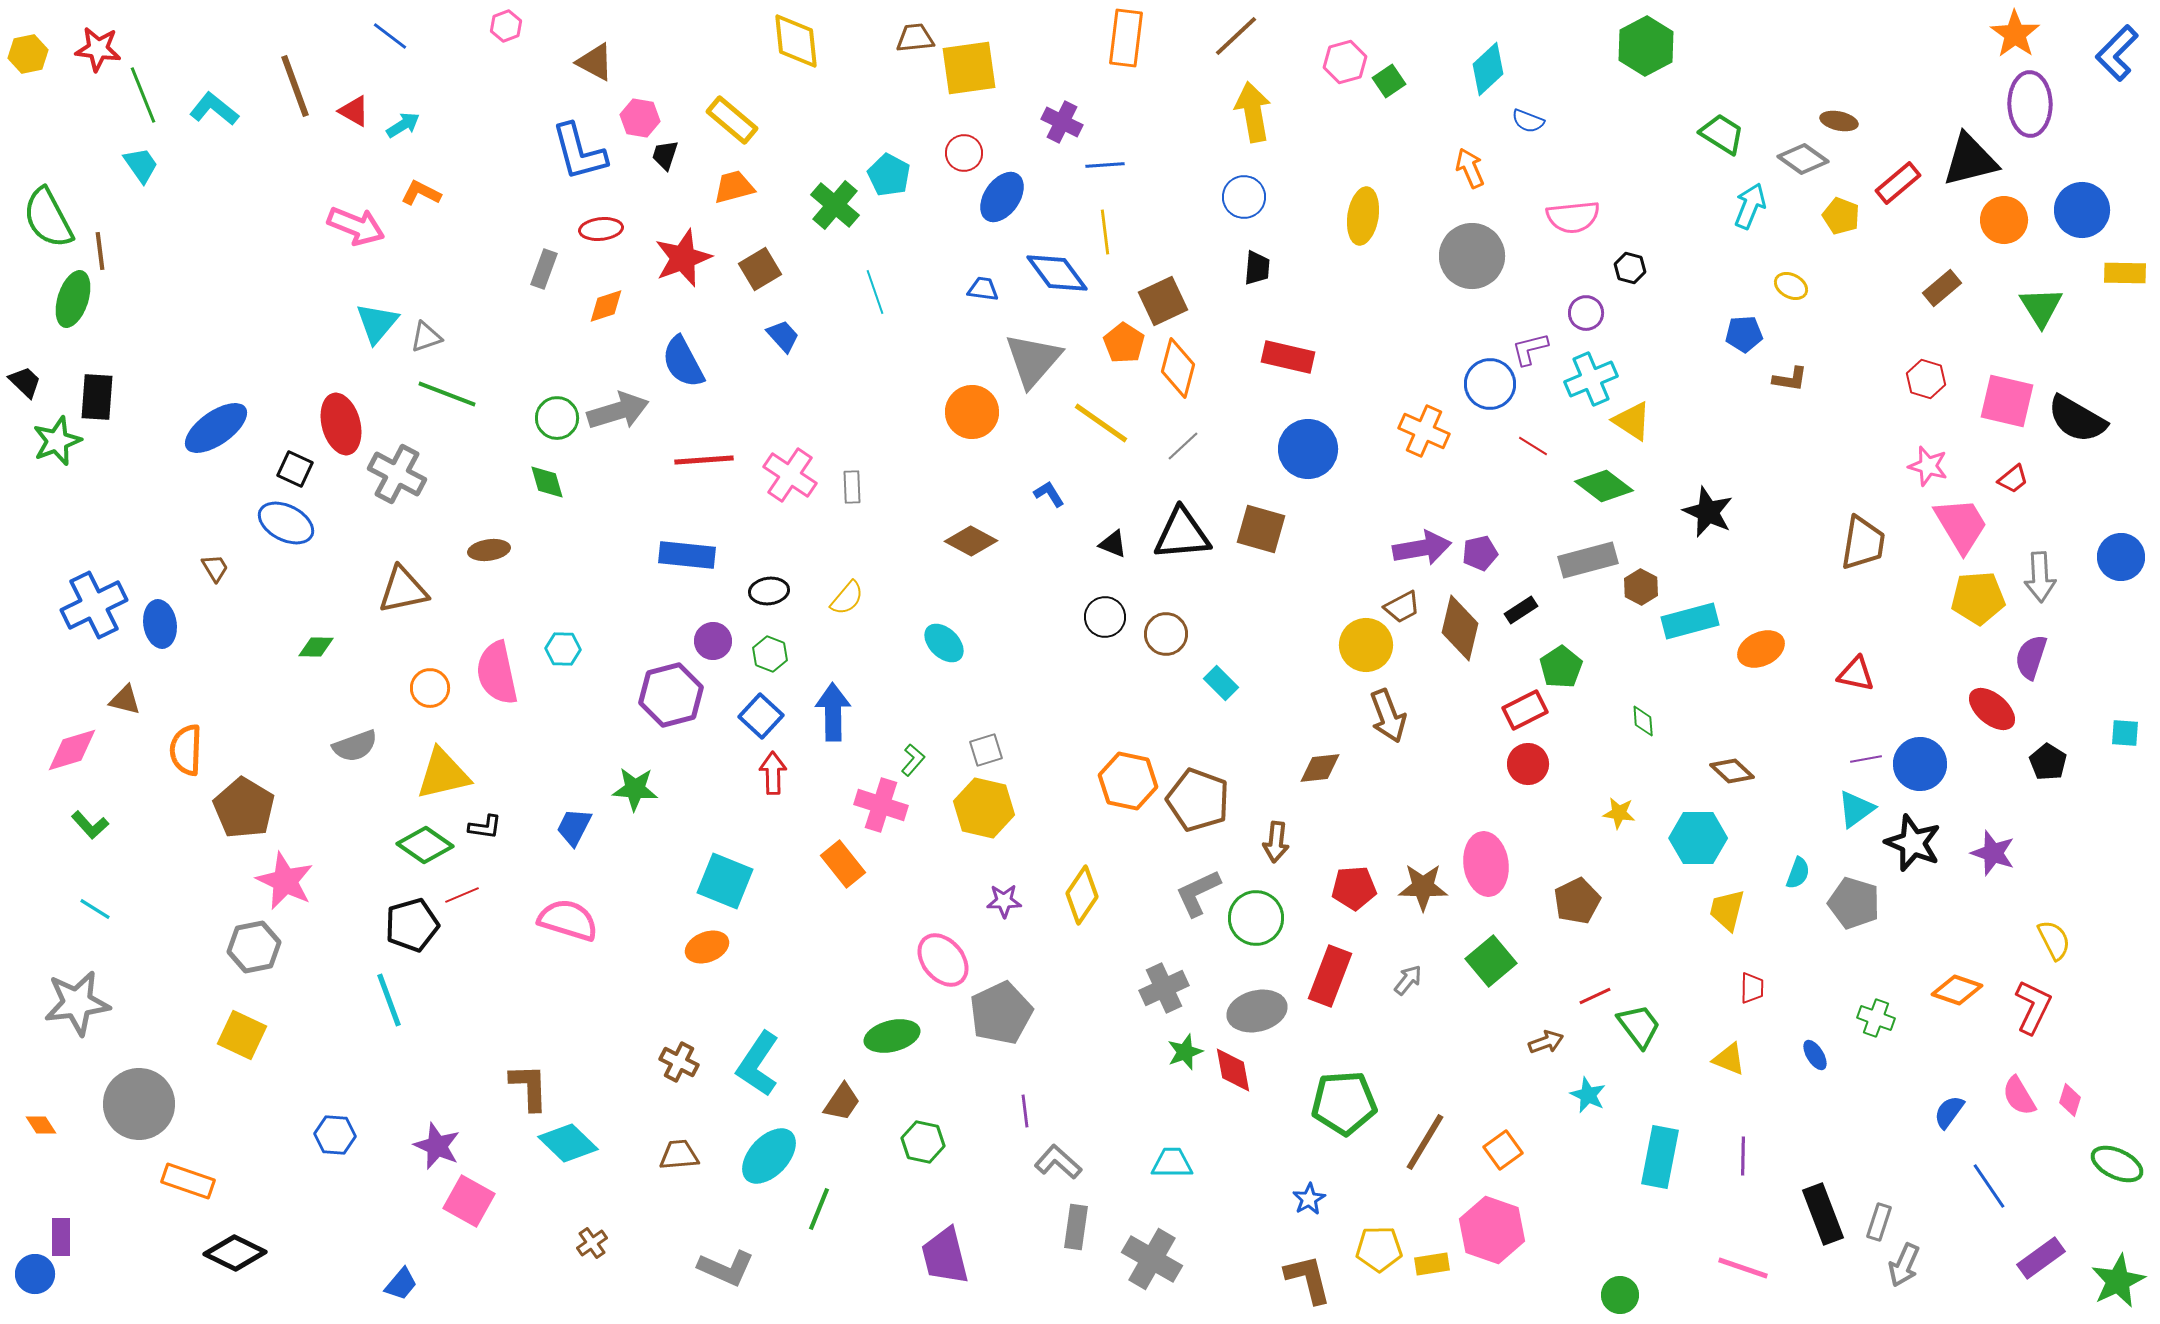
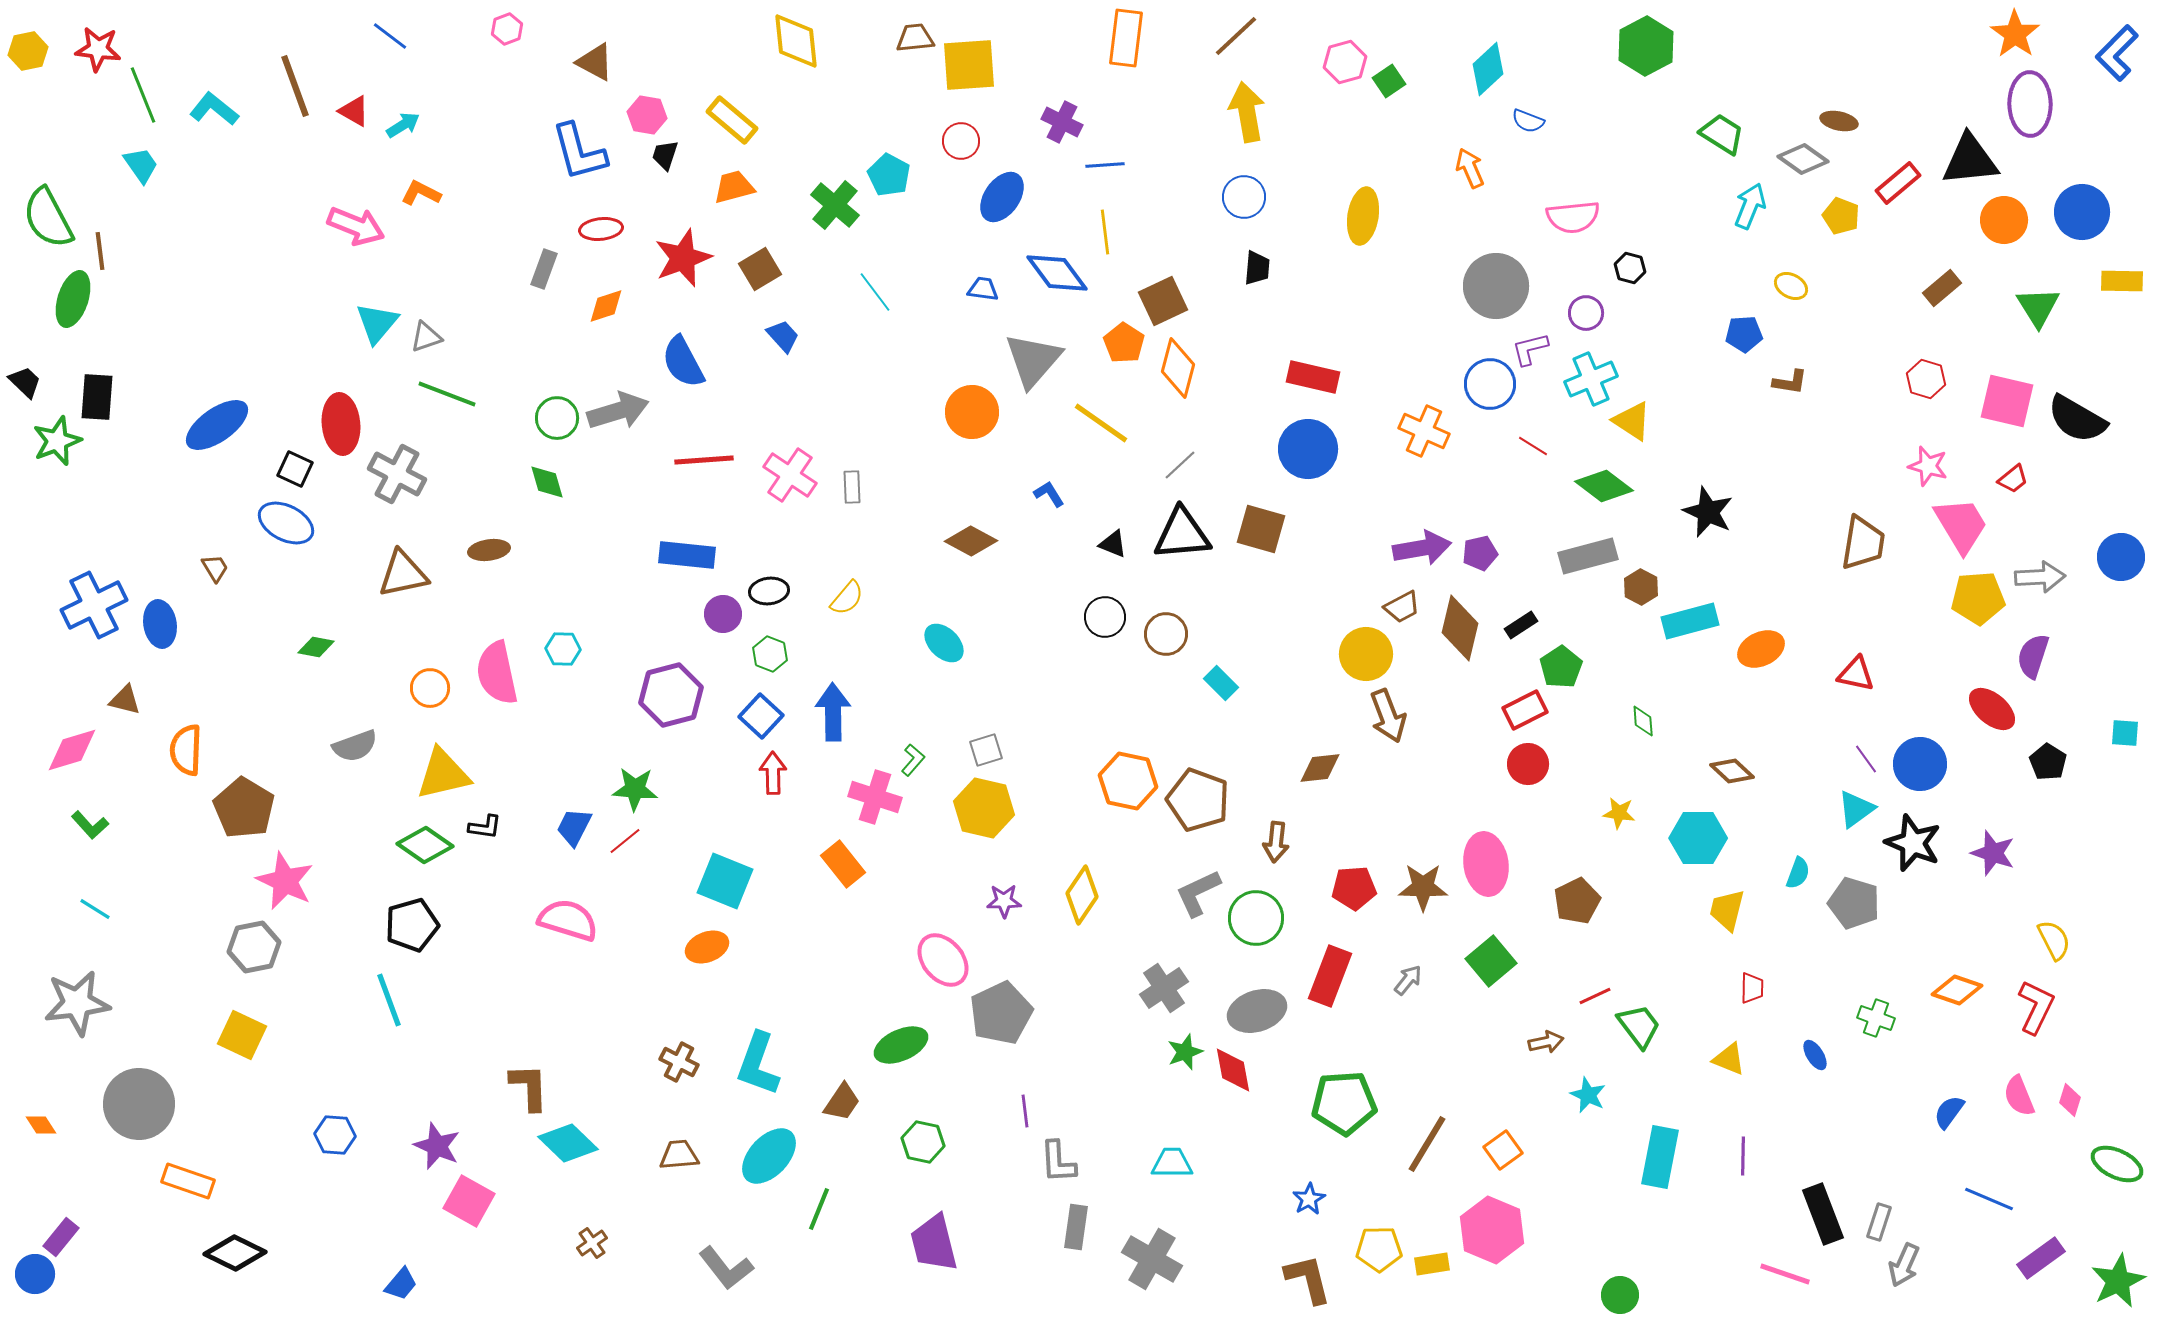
pink hexagon at (506, 26): moved 1 px right, 3 px down
yellow hexagon at (28, 54): moved 3 px up
yellow square at (969, 68): moved 3 px up; rotated 4 degrees clockwise
yellow arrow at (1253, 112): moved 6 px left
pink hexagon at (640, 118): moved 7 px right, 3 px up
red circle at (964, 153): moved 3 px left, 12 px up
black triangle at (1970, 160): rotated 8 degrees clockwise
blue circle at (2082, 210): moved 2 px down
gray circle at (1472, 256): moved 24 px right, 30 px down
yellow rectangle at (2125, 273): moved 3 px left, 8 px down
cyan line at (875, 292): rotated 18 degrees counterclockwise
green triangle at (2041, 307): moved 3 px left
red rectangle at (1288, 357): moved 25 px right, 20 px down
brown L-shape at (1790, 379): moved 3 px down
red ellipse at (341, 424): rotated 10 degrees clockwise
blue ellipse at (216, 428): moved 1 px right, 3 px up
gray line at (1183, 446): moved 3 px left, 19 px down
gray rectangle at (1588, 560): moved 4 px up
gray arrow at (2040, 577): rotated 90 degrees counterclockwise
brown triangle at (403, 590): moved 16 px up
black rectangle at (1521, 610): moved 15 px down
purple circle at (713, 641): moved 10 px right, 27 px up
yellow circle at (1366, 645): moved 9 px down
green diamond at (316, 647): rotated 9 degrees clockwise
purple semicircle at (2031, 657): moved 2 px right, 1 px up
purple line at (1866, 759): rotated 64 degrees clockwise
pink cross at (881, 805): moved 6 px left, 8 px up
red line at (462, 895): moved 163 px right, 54 px up; rotated 16 degrees counterclockwise
gray cross at (1164, 988): rotated 9 degrees counterclockwise
red L-shape at (2033, 1007): moved 3 px right
gray ellipse at (1257, 1011): rotated 4 degrees counterclockwise
green ellipse at (892, 1036): moved 9 px right, 9 px down; rotated 10 degrees counterclockwise
brown arrow at (1546, 1042): rotated 8 degrees clockwise
cyan L-shape at (758, 1064): rotated 14 degrees counterclockwise
pink semicircle at (2019, 1096): rotated 9 degrees clockwise
brown line at (1425, 1142): moved 2 px right, 2 px down
gray L-shape at (1058, 1162): rotated 135 degrees counterclockwise
blue line at (1989, 1186): moved 13 px down; rotated 33 degrees counterclockwise
pink hexagon at (1492, 1230): rotated 4 degrees clockwise
purple rectangle at (61, 1237): rotated 39 degrees clockwise
purple trapezoid at (945, 1256): moved 11 px left, 13 px up
gray L-shape at (726, 1268): rotated 28 degrees clockwise
pink line at (1743, 1268): moved 42 px right, 6 px down
